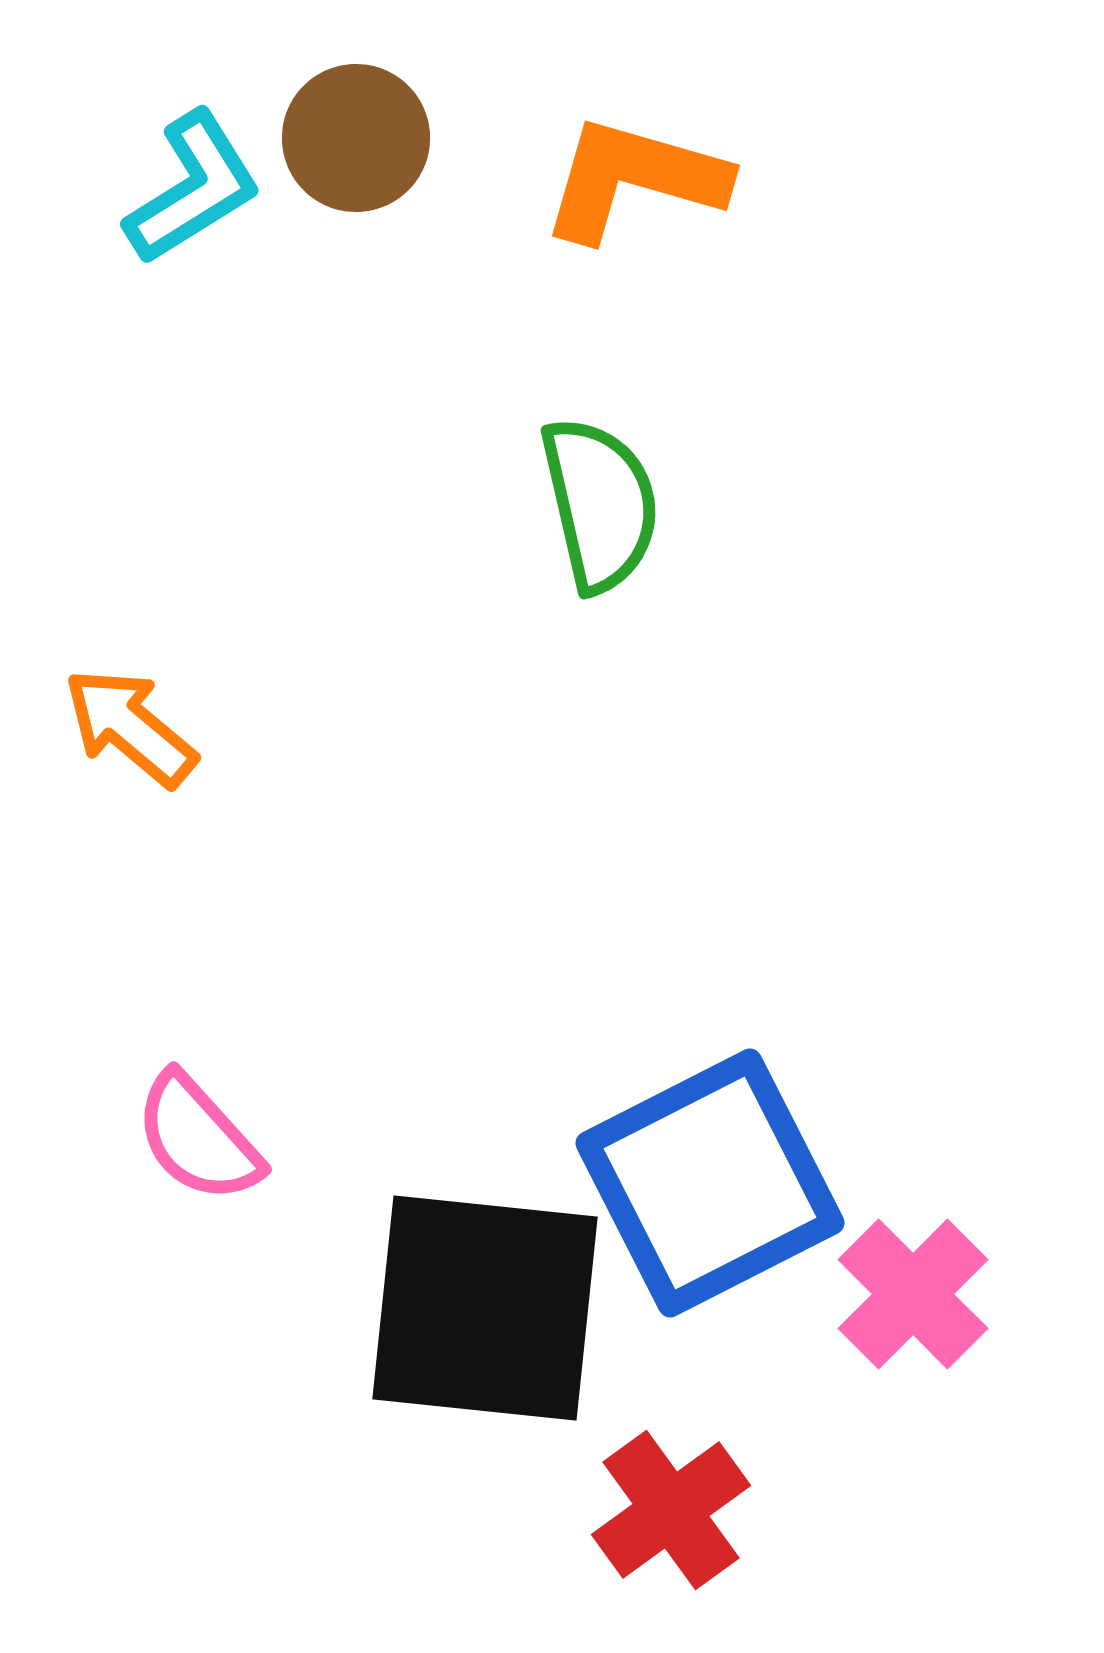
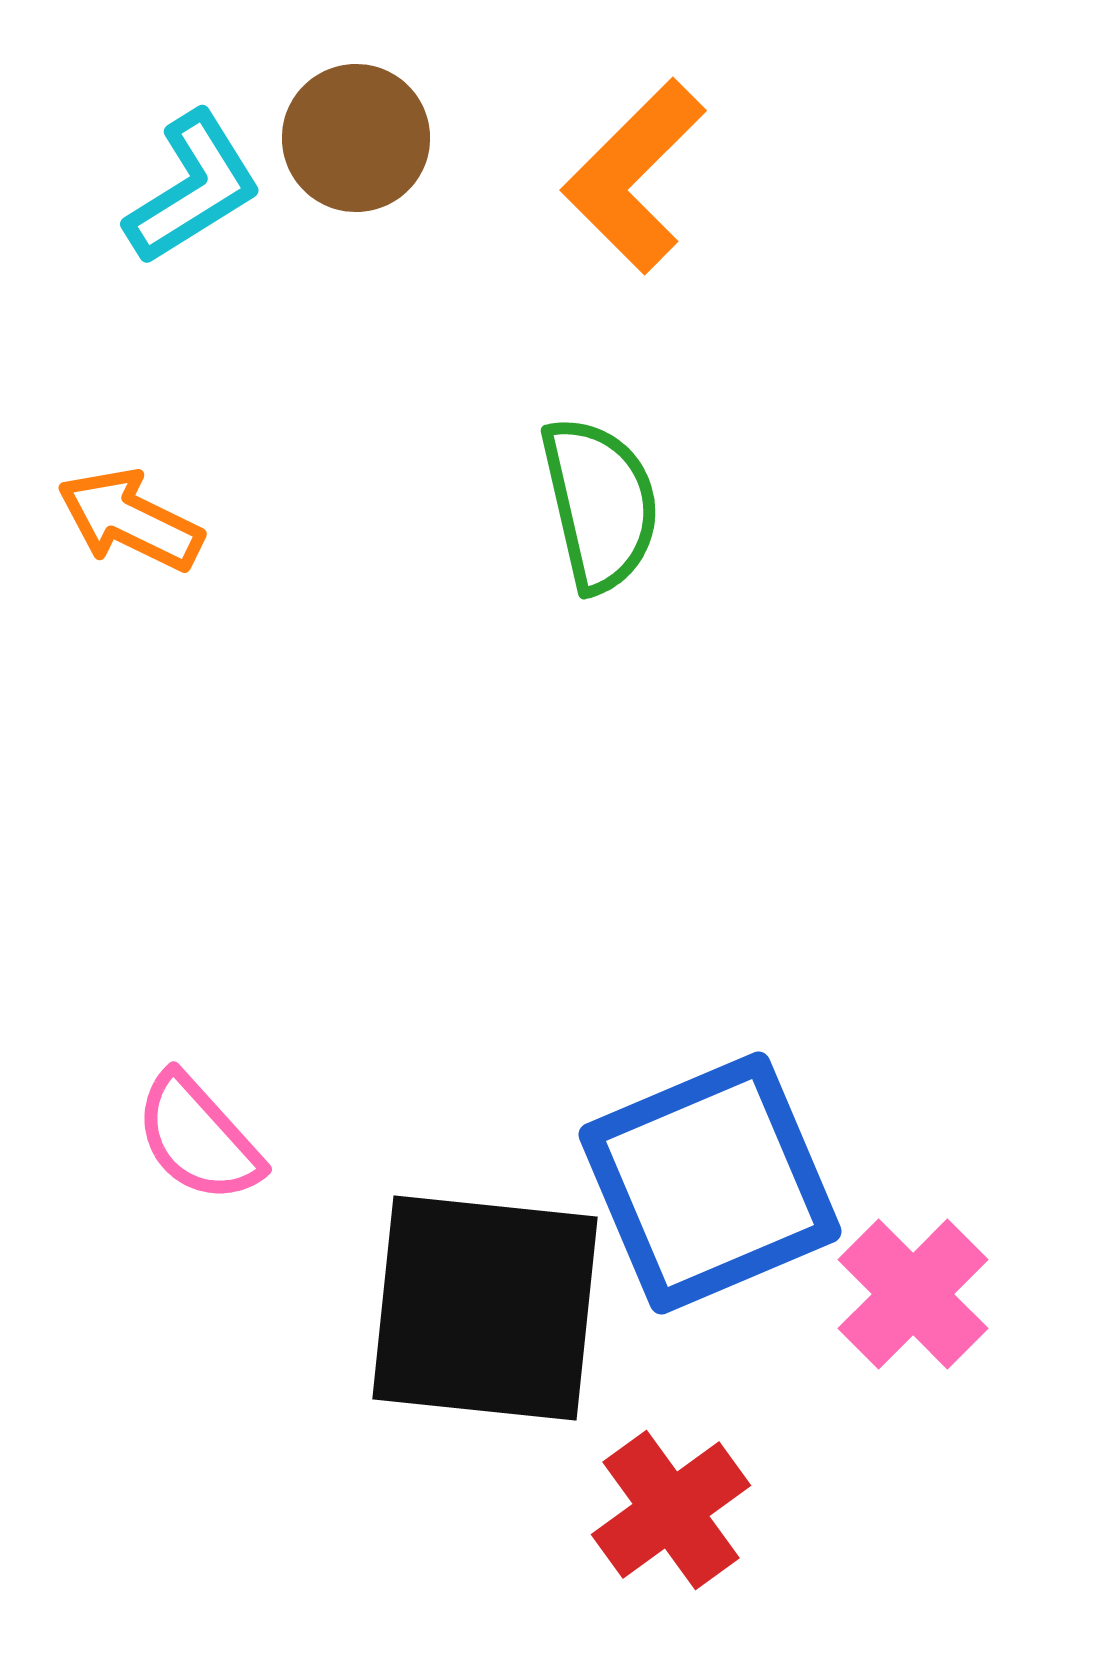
orange L-shape: moved 3 px up; rotated 61 degrees counterclockwise
orange arrow: moved 207 px up; rotated 14 degrees counterclockwise
blue square: rotated 4 degrees clockwise
